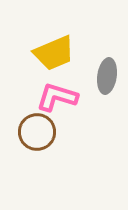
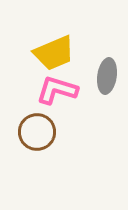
pink L-shape: moved 7 px up
